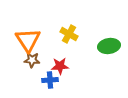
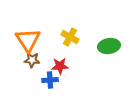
yellow cross: moved 1 px right, 3 px down
